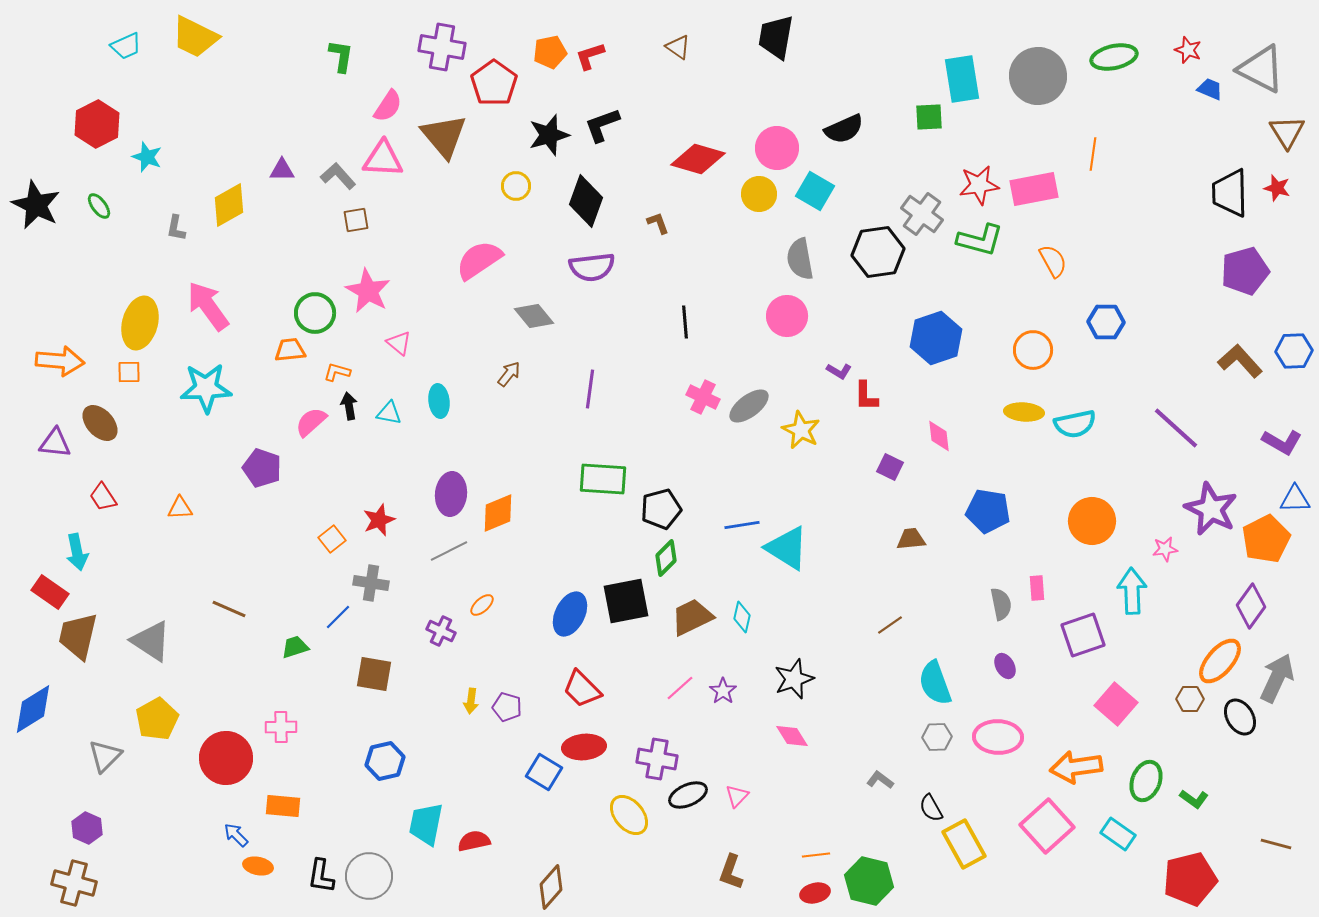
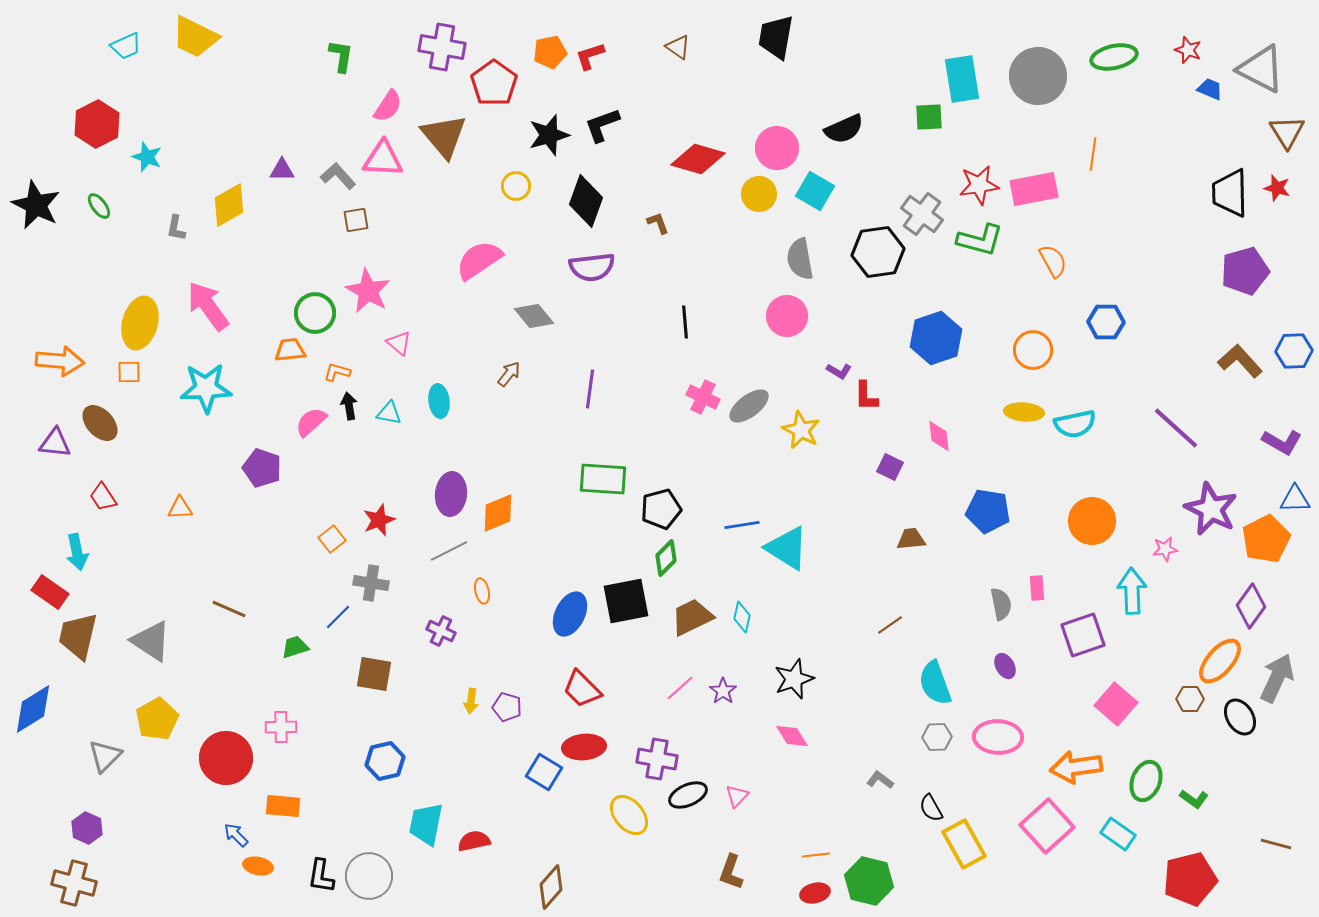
orange ellipse at (482, 605): moved 14 px up; rotated 60 degrees counterclockwise
